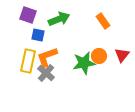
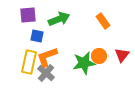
purple square: rotated 24 degrees counterclockwise
blue square: moved 1 px left, 1 px down
yellow rectangle: moved 1 px right, 1 px down
